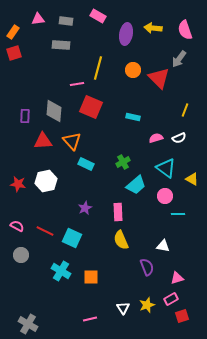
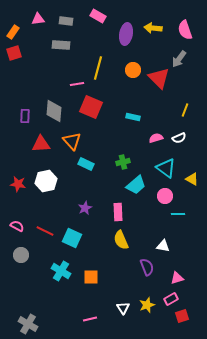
red triangle at (43, 141): moved 2 px left, 3 px down
green cross at (123, 162): rotated 16 degrees clockwise
